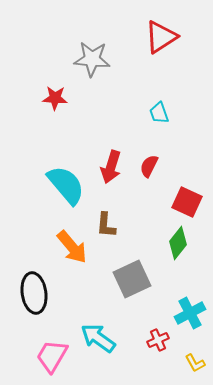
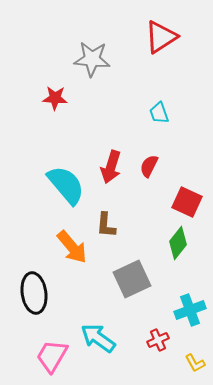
cyan cross: moved 3 px up; rotated 8 degrees clockwise
